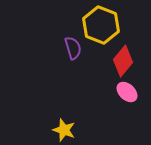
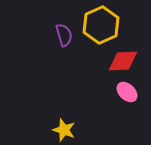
yellow hexagon: rotated 15 degrees clockwise
purple semicircle: moved 9 px left, 13 px up
red diamond: rotated 48 degrees clockwise
